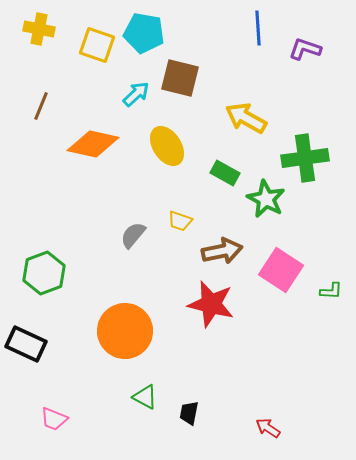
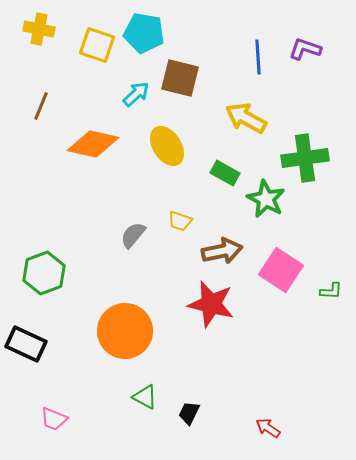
blue line: moved 29 px down
black trapezoid: rotated 15 degrees clockwise
